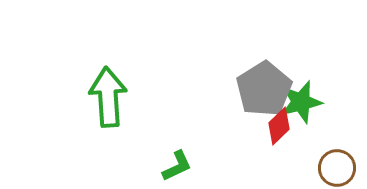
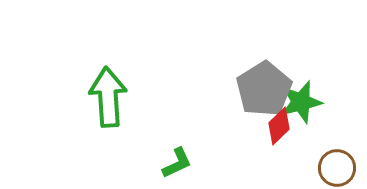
green L-shape: moved 3 px up
